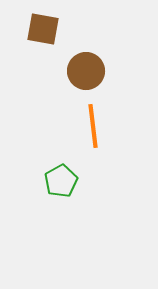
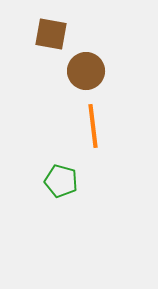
brown square: moved 8 px right, 5 px down
green pentagon: rotated 28 degrees counterclockwise
